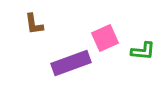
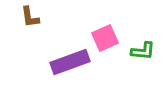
brown L-shape: moved 4 px left, 7 px up
purple rectangle: moved 1 px left, 1 px up
